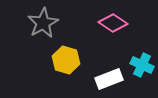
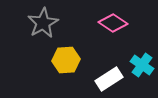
yellow hexagon: rotated 20 degrees counterclockwise
cyan cross: rotated 10 degrees clockwise
white rectangle: rotated 12 degrees counterclockwise
